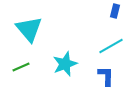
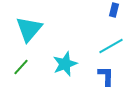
blue rectangle: moved 1 px left, 1 px up
cyan triangle: rotated 20 degrees clockwise
green line: rotated 24 degrees counterclockwise
